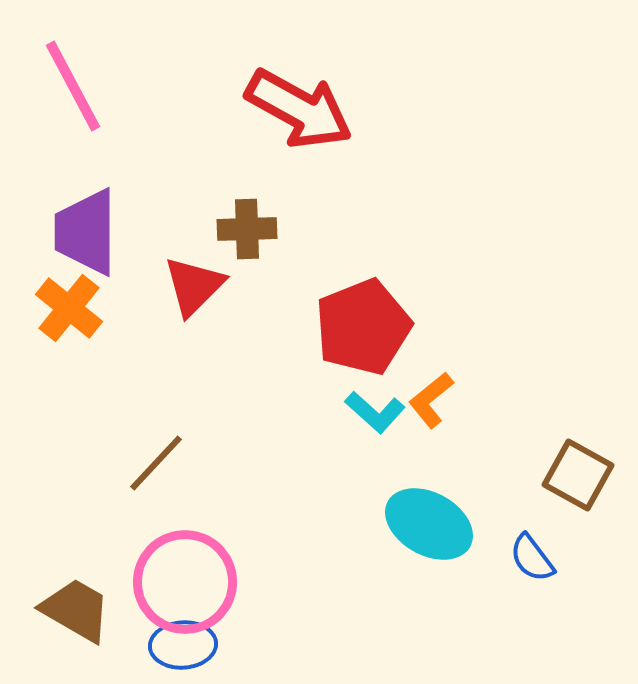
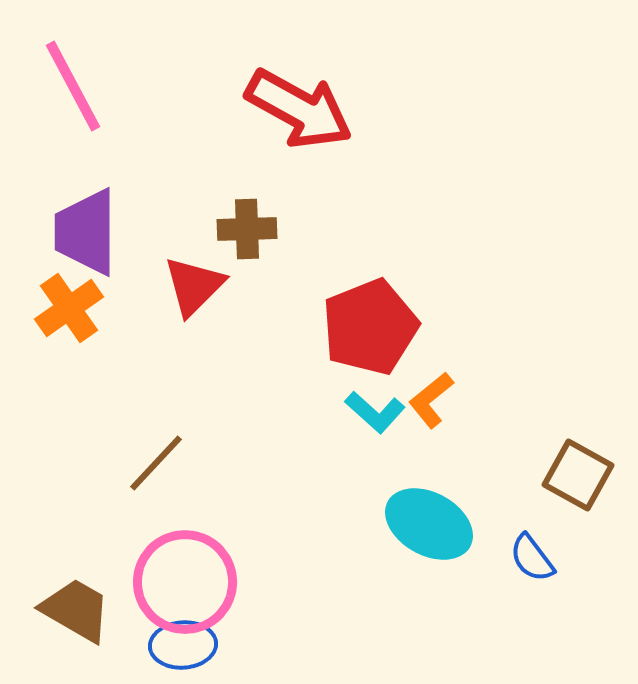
orange cross: rotated 16 degrees clockwise
red pentagon: moved 7 px right
